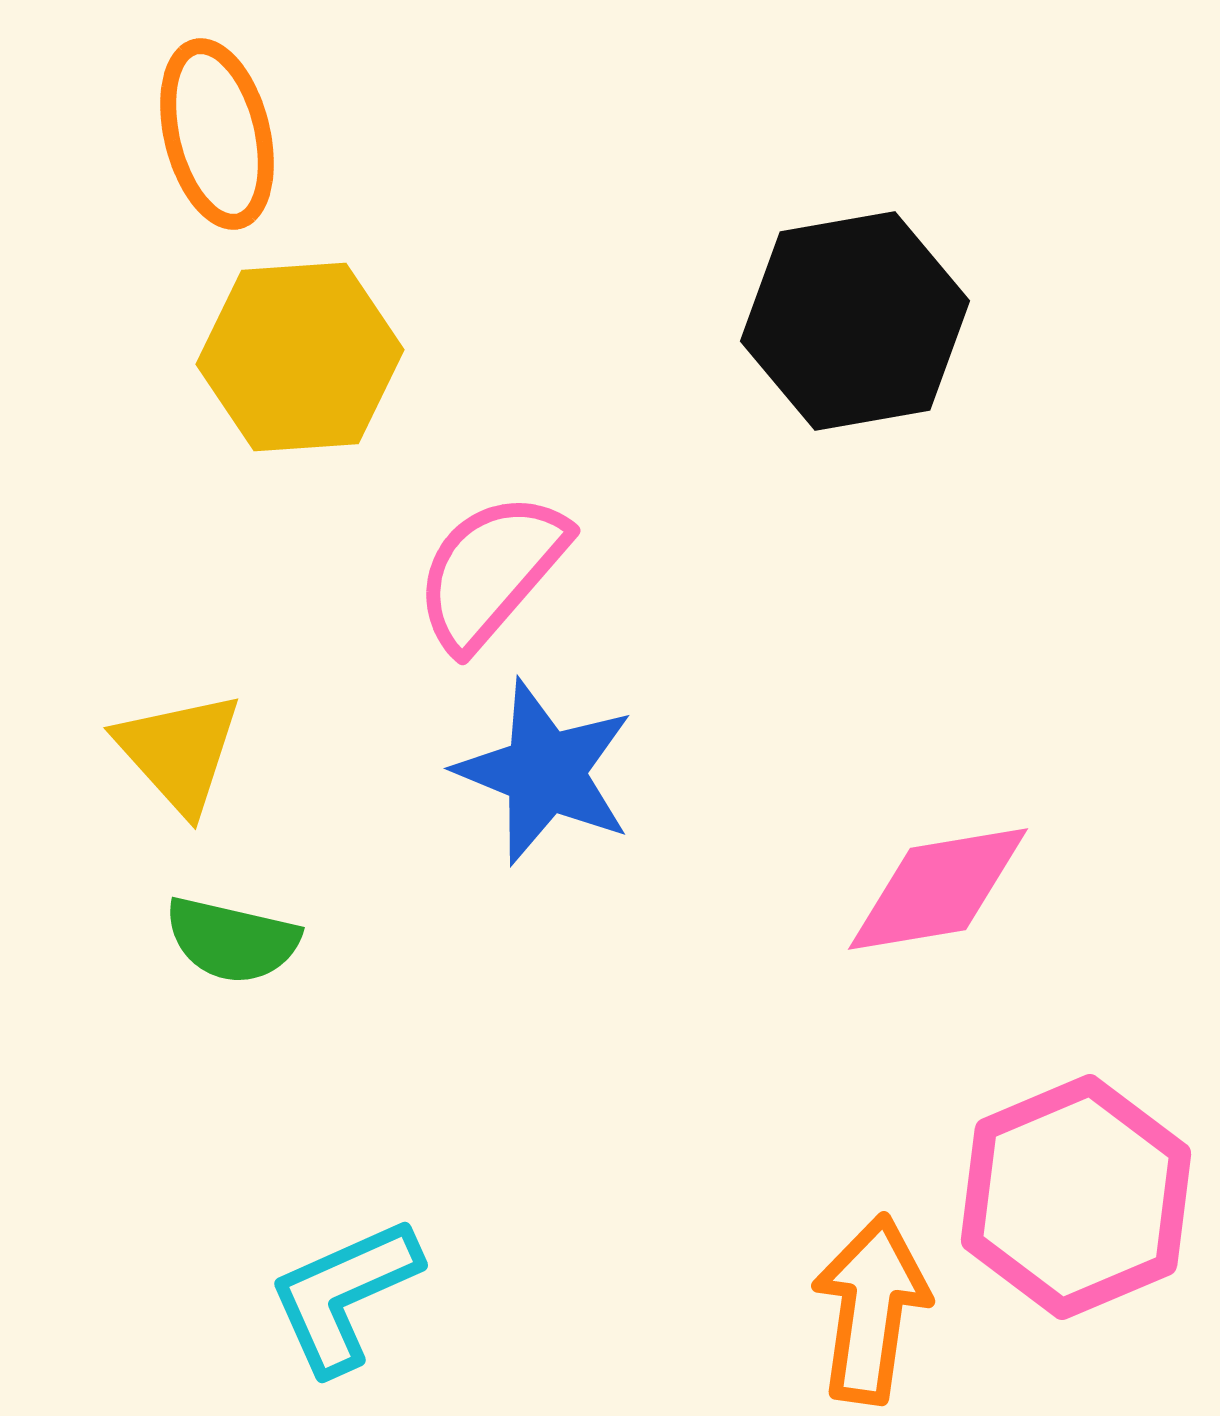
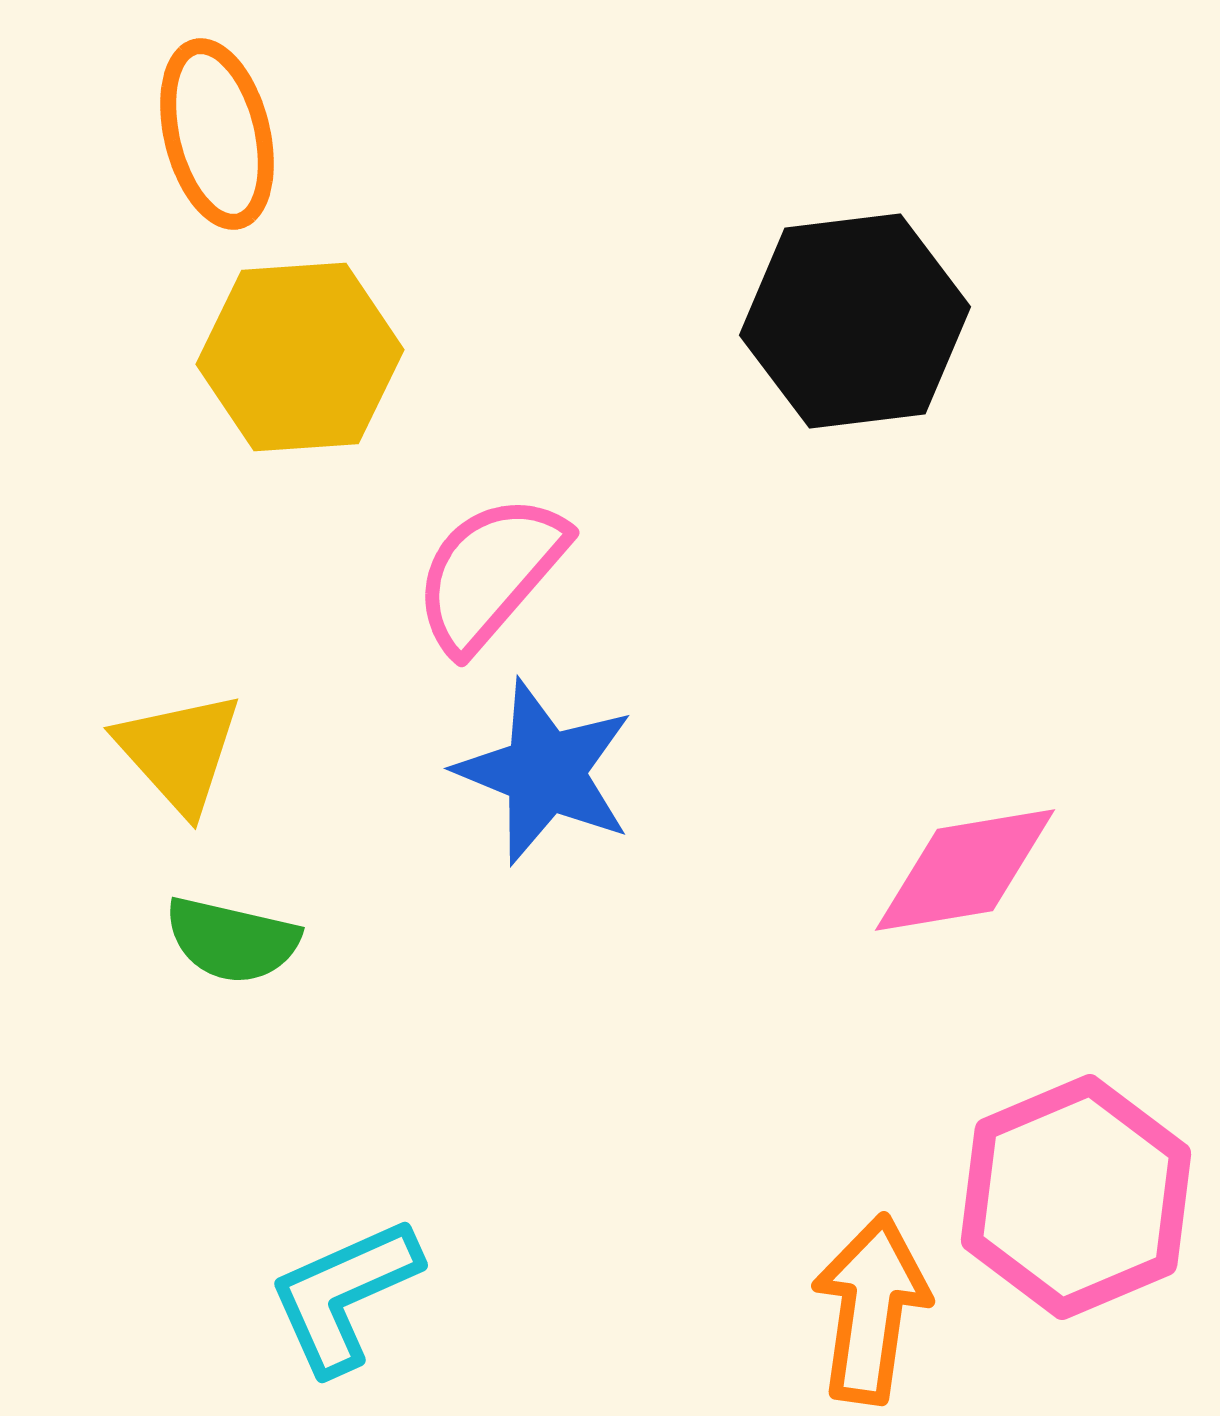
black hexagon: rotated 3 degrees clockwise
pink semicircle: moved 1 px left, 2 px down
pink diamond: moved 27 px right, 19 px up
